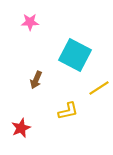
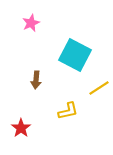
pink star: moved 1 px right, 1 px down; rotated 24 degrees counterclockwise
brown arrow: rotated 18 degrees counterclockwise
red star: rotated 12 degrees counterclockwise
